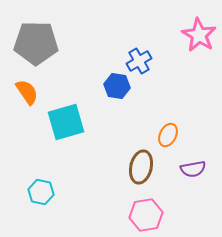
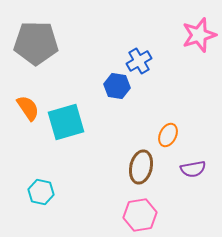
pink star: rotated 24 degrees clockwise
orange semicircle: moved 1 px right, 16 px down
pink hexagon: moved 6 px left
